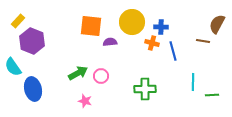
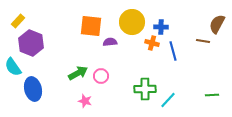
purple hexagon: moved 1 px left, 2 px down
cyan line: moved 25 px left, 18 px down; rotated 42 degrees clockwise
